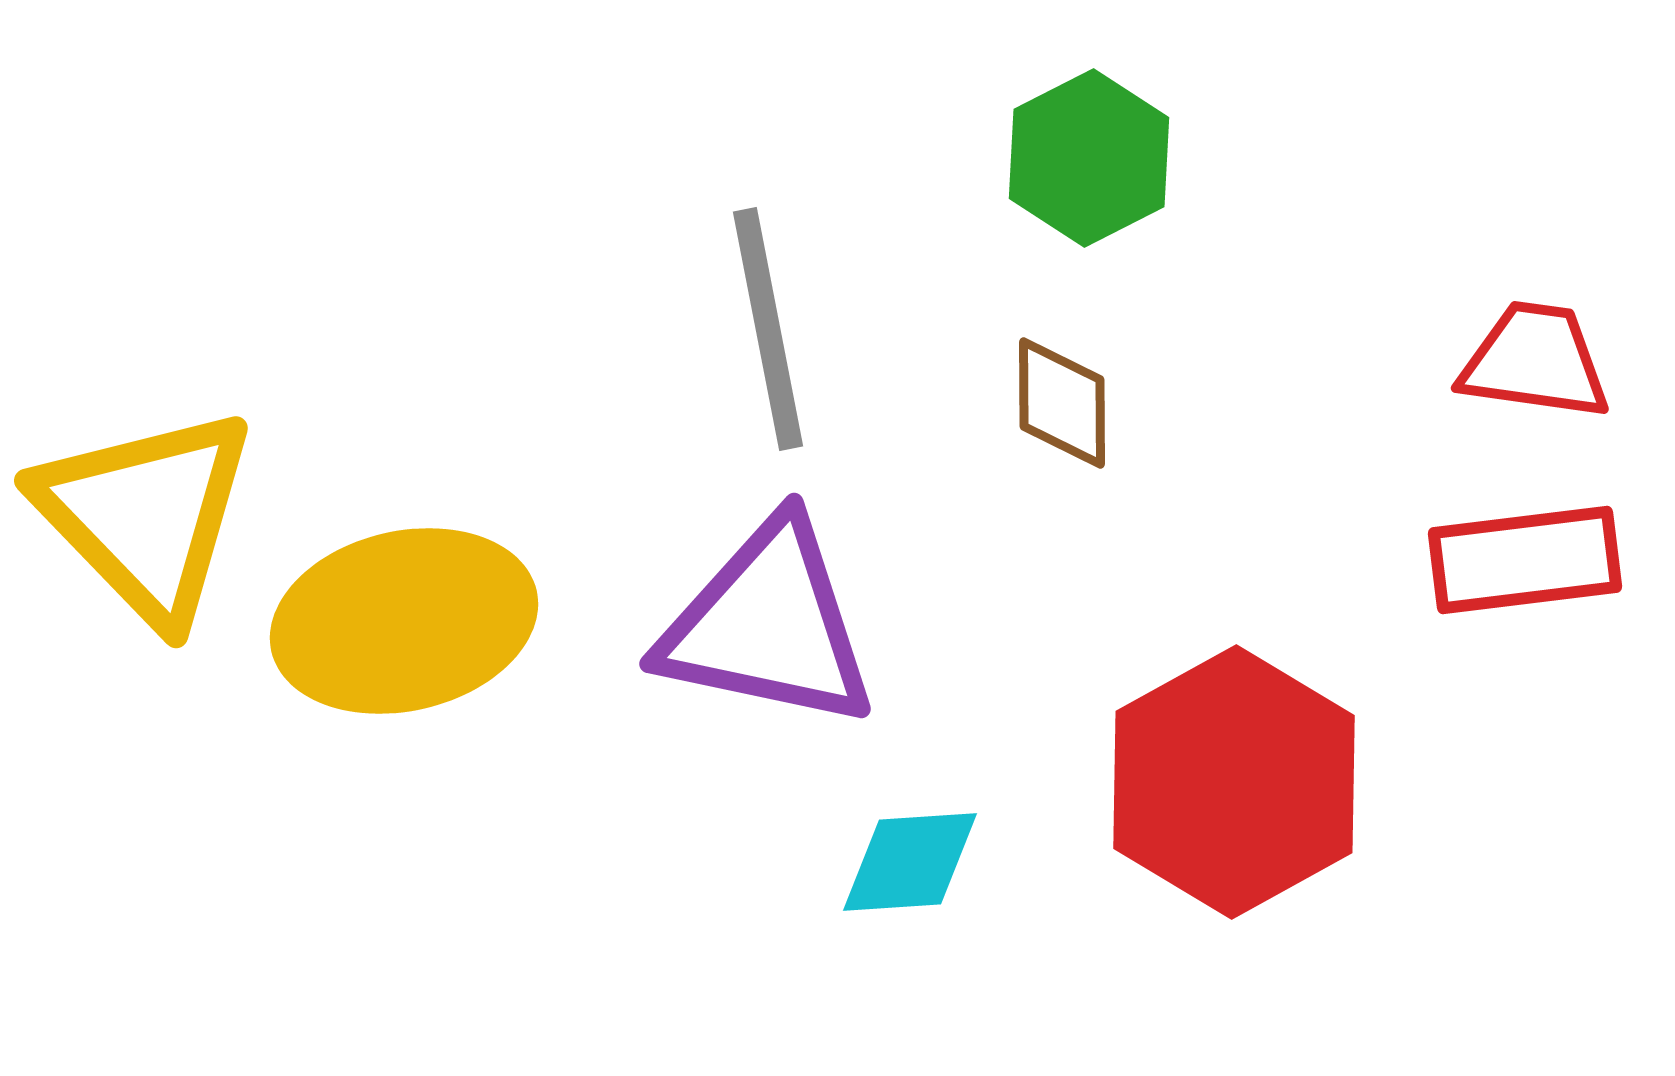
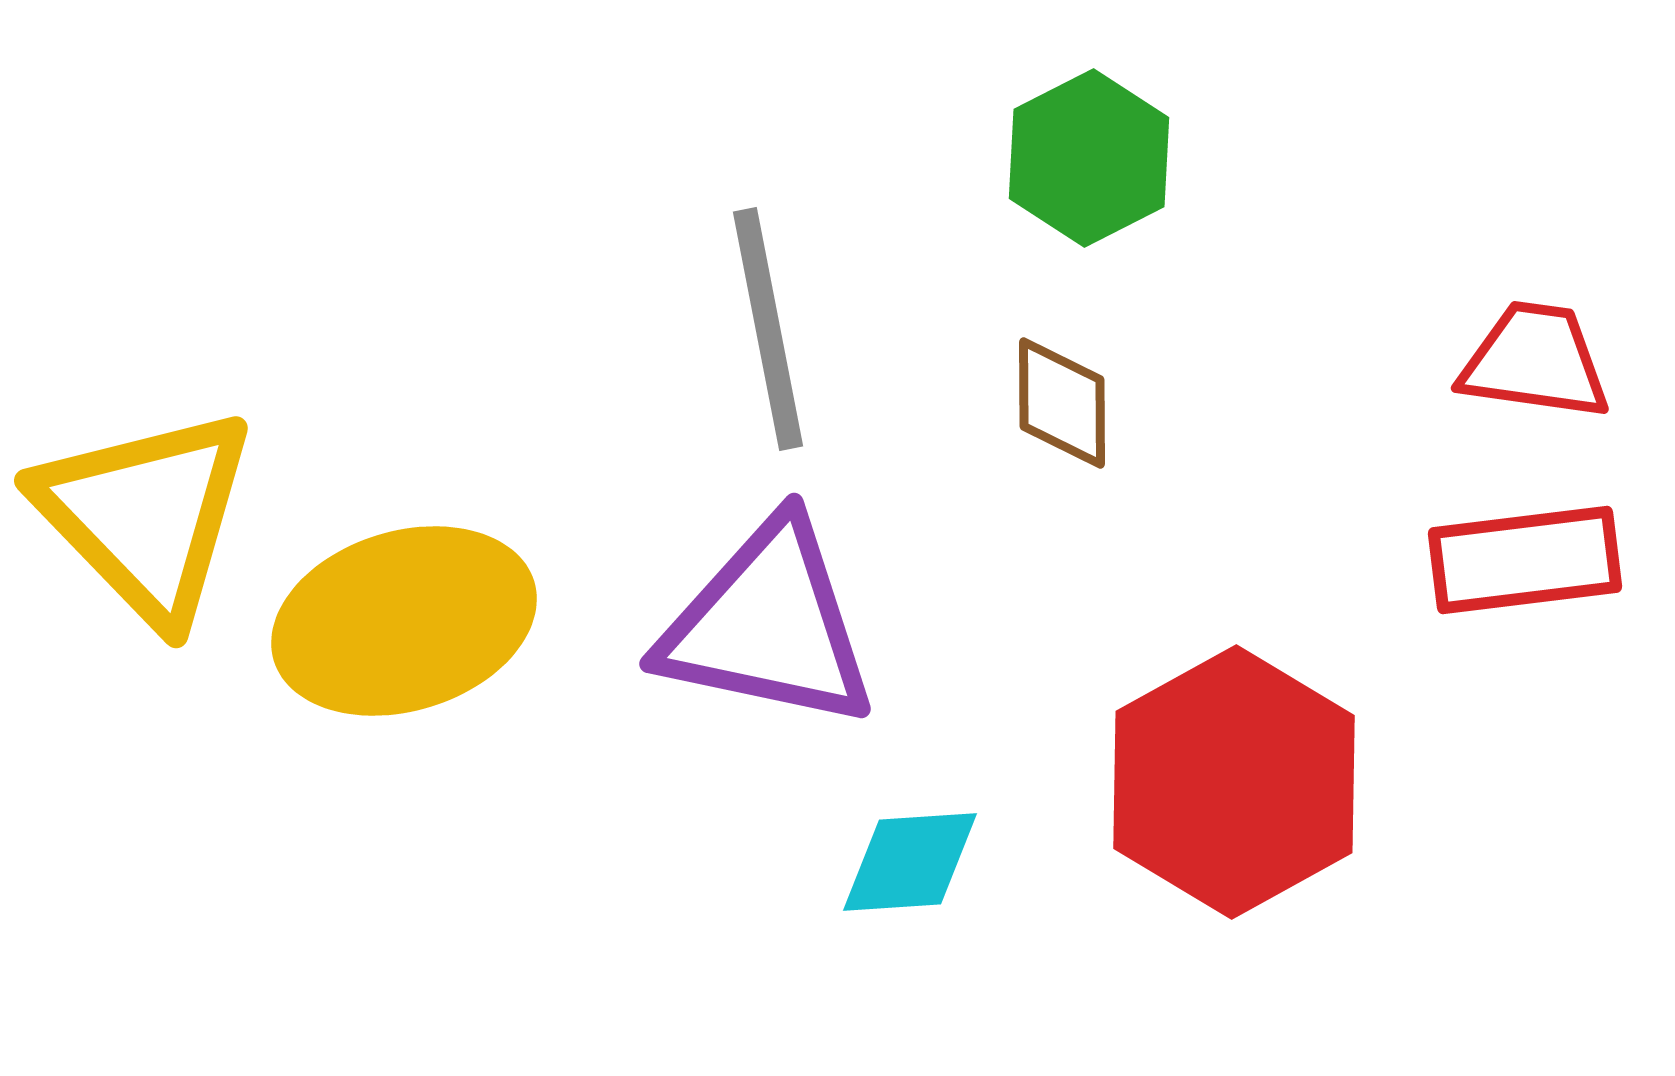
yellow ellipse: rotated 4 degrees counterclockwise
